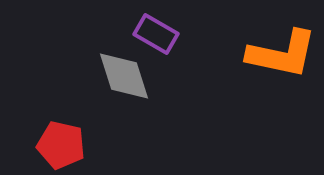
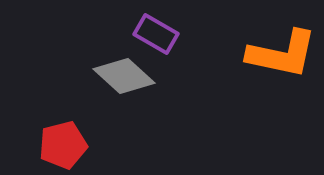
gray diamond: rotated 30 degrees counterclockwise
red pentagon: moved 2 px right; rotated 27 degrees counterclockwise
